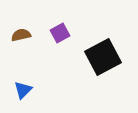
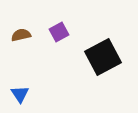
purple square: moved 1 px left, 1 px up
blue triangle: moved 3 px left, 4 px down; rotated 18 degrees counterclockwise
